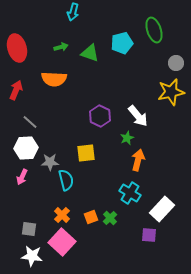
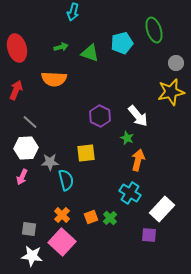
green star: rotated 24 degrees counterclockwise
